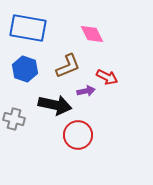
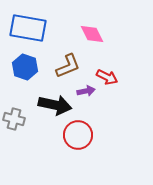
blue hexagon: moved 2 px up
